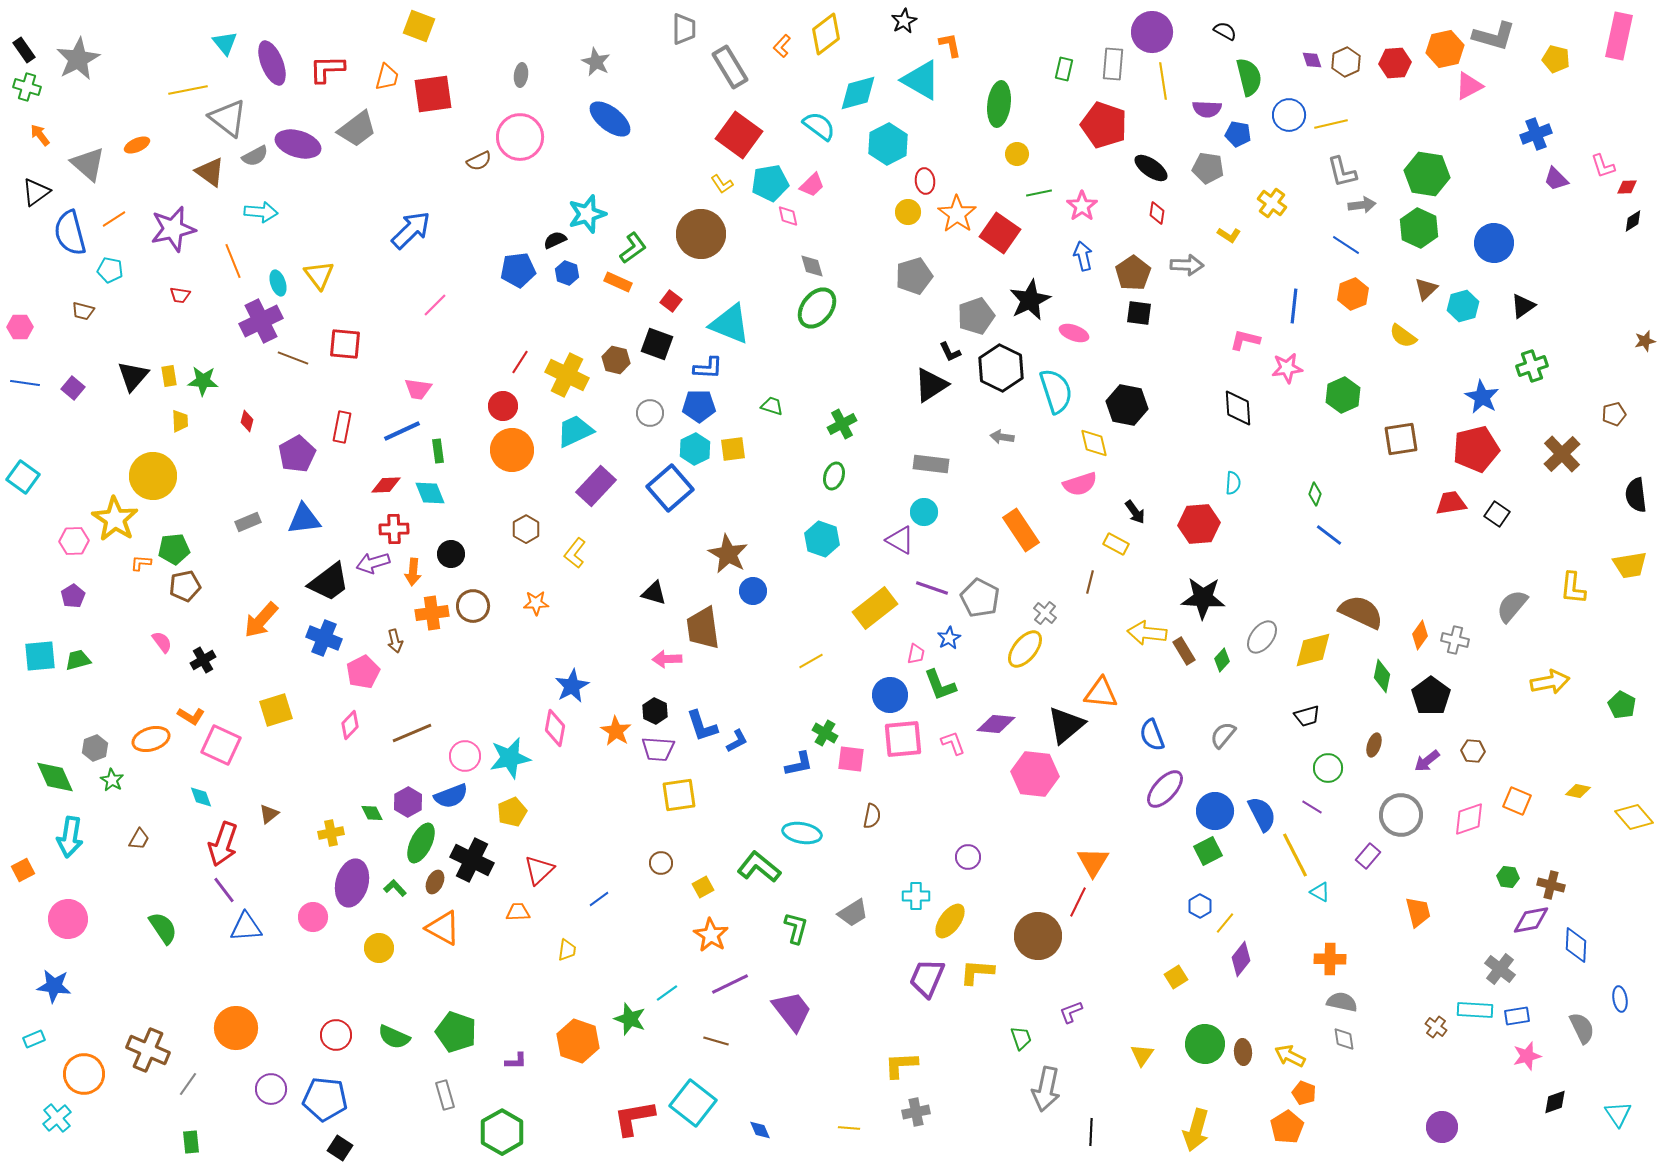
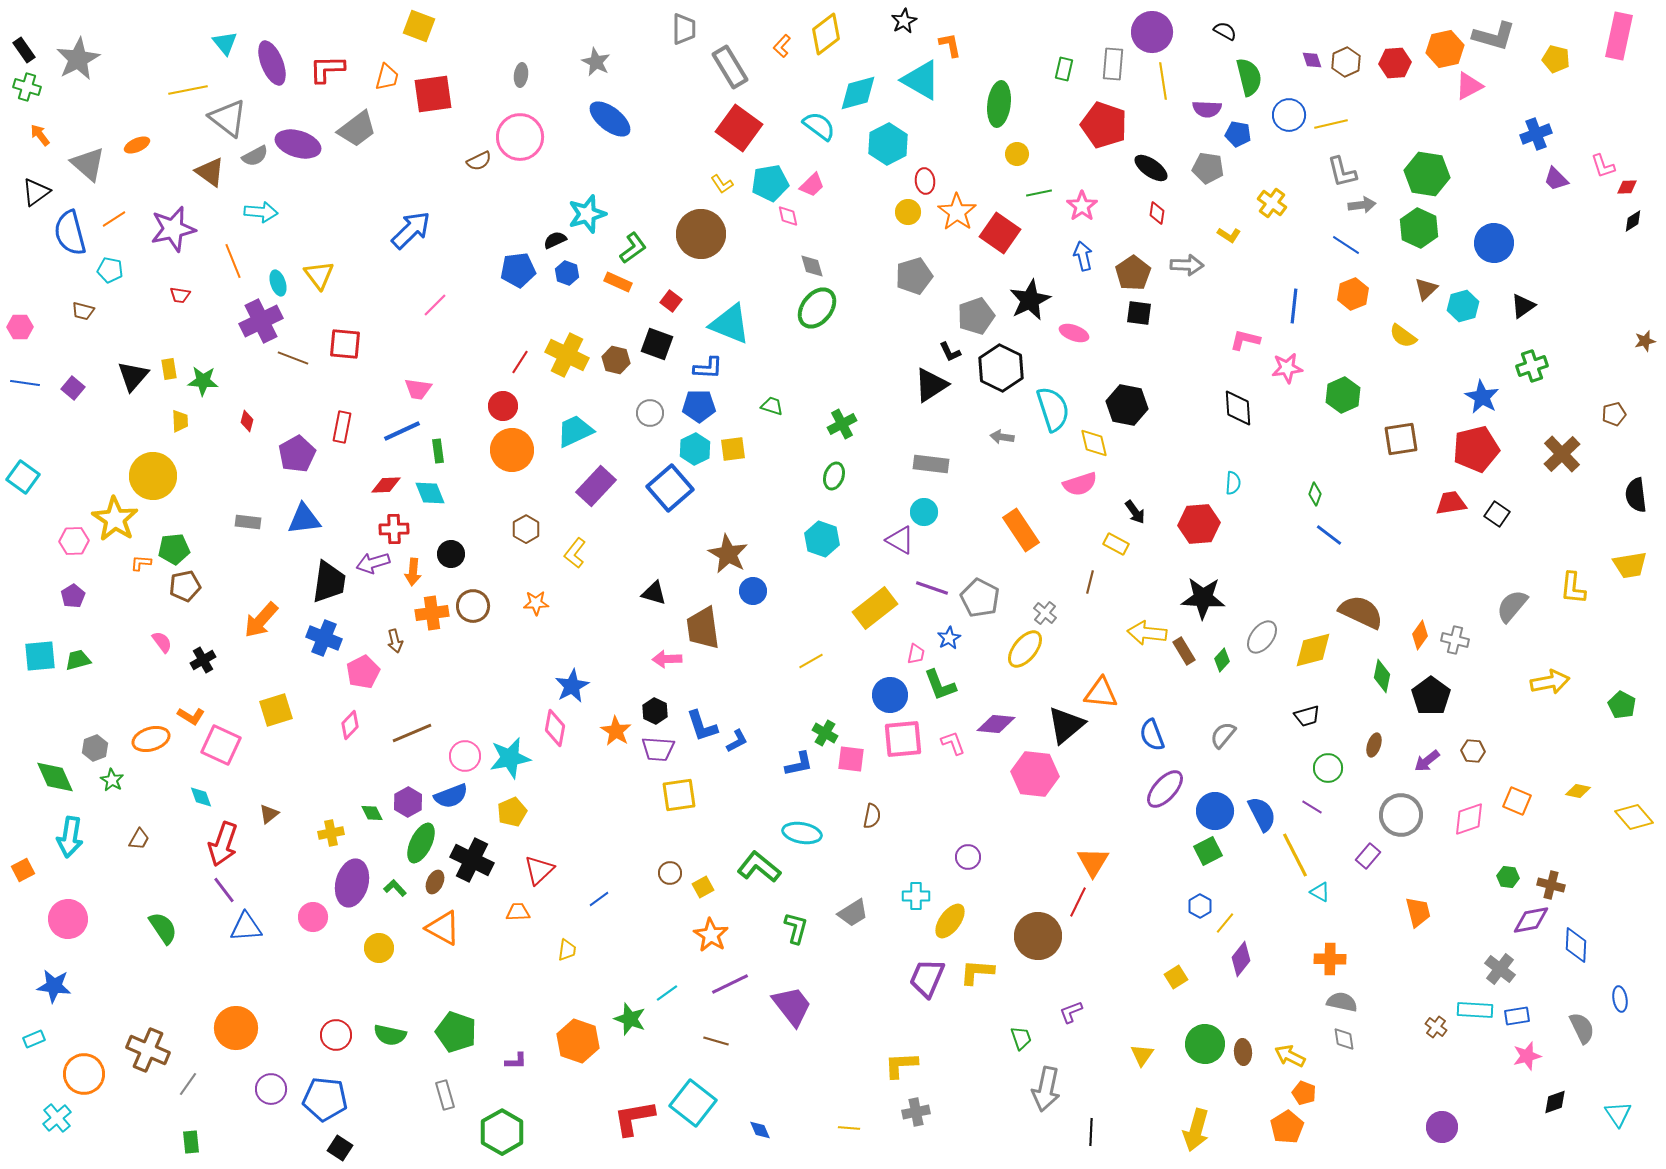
red square at (739, 135): moved 7 px up
orange star at (957, 214): moved 2 px up
yellow cross at (567, 375): moved 20 px up
yellow rectangle at (169, 376): moved 7 px up
cyan semicircle at (1056, 391): moved 3 px left, 18 px down
gray rectangle at (248, 522): rotated 30 degrees clockwise
black trapezoid at (329, 582): rotated 45 degrees counterclockwise
brown circle at (661, 863): moved 9 px right, 10 px down
purple trapezoid at (792, 1011): moved 5 px up
green semicircle at (394, 1037): moved 4 px left, 2 px up; rotated 12 degrees counterclockwise
